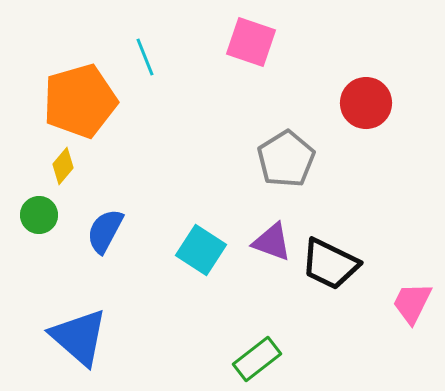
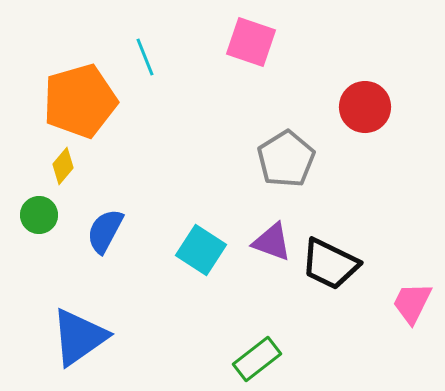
red circle: moved 1 px left, 4 px down
blue triangle: rotated 44 degrees clockwise
